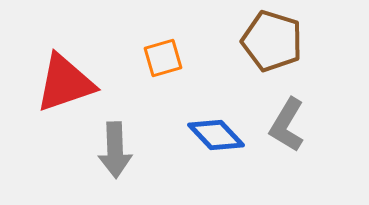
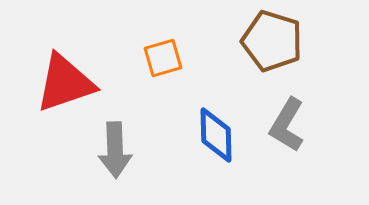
blue diamond: rotated 42 degrees clockwise
